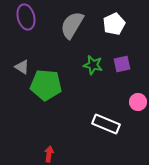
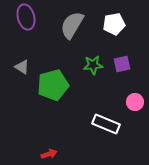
white pentagon: rotated 15 degrees clockwise
green star: rotated 18 degrees counterclockwise
green pentagon: moved 7 px right; rotated 20 degrees counterclockwise
pink circle: moved 3 px left
red arrow: rotated 63 degrees clockwise
